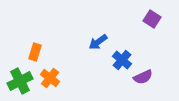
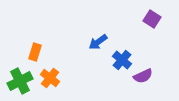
purple semicircle: moved 1 px up
